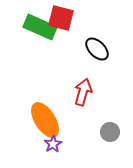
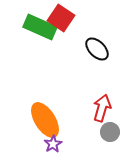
red square: rotated 20 degrees clockwise
red arrow: moved 19 px right, 16 px down
